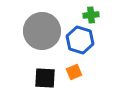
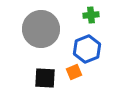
gray circle: moved 1 px left, 2 px up
blue hexagon: moved 7 px right, 9 px down; rotated 20 degrees clockwise
